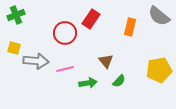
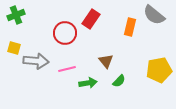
gray semicircle: moved 5 px left, 1 px up
pink line: moved 2 px right
